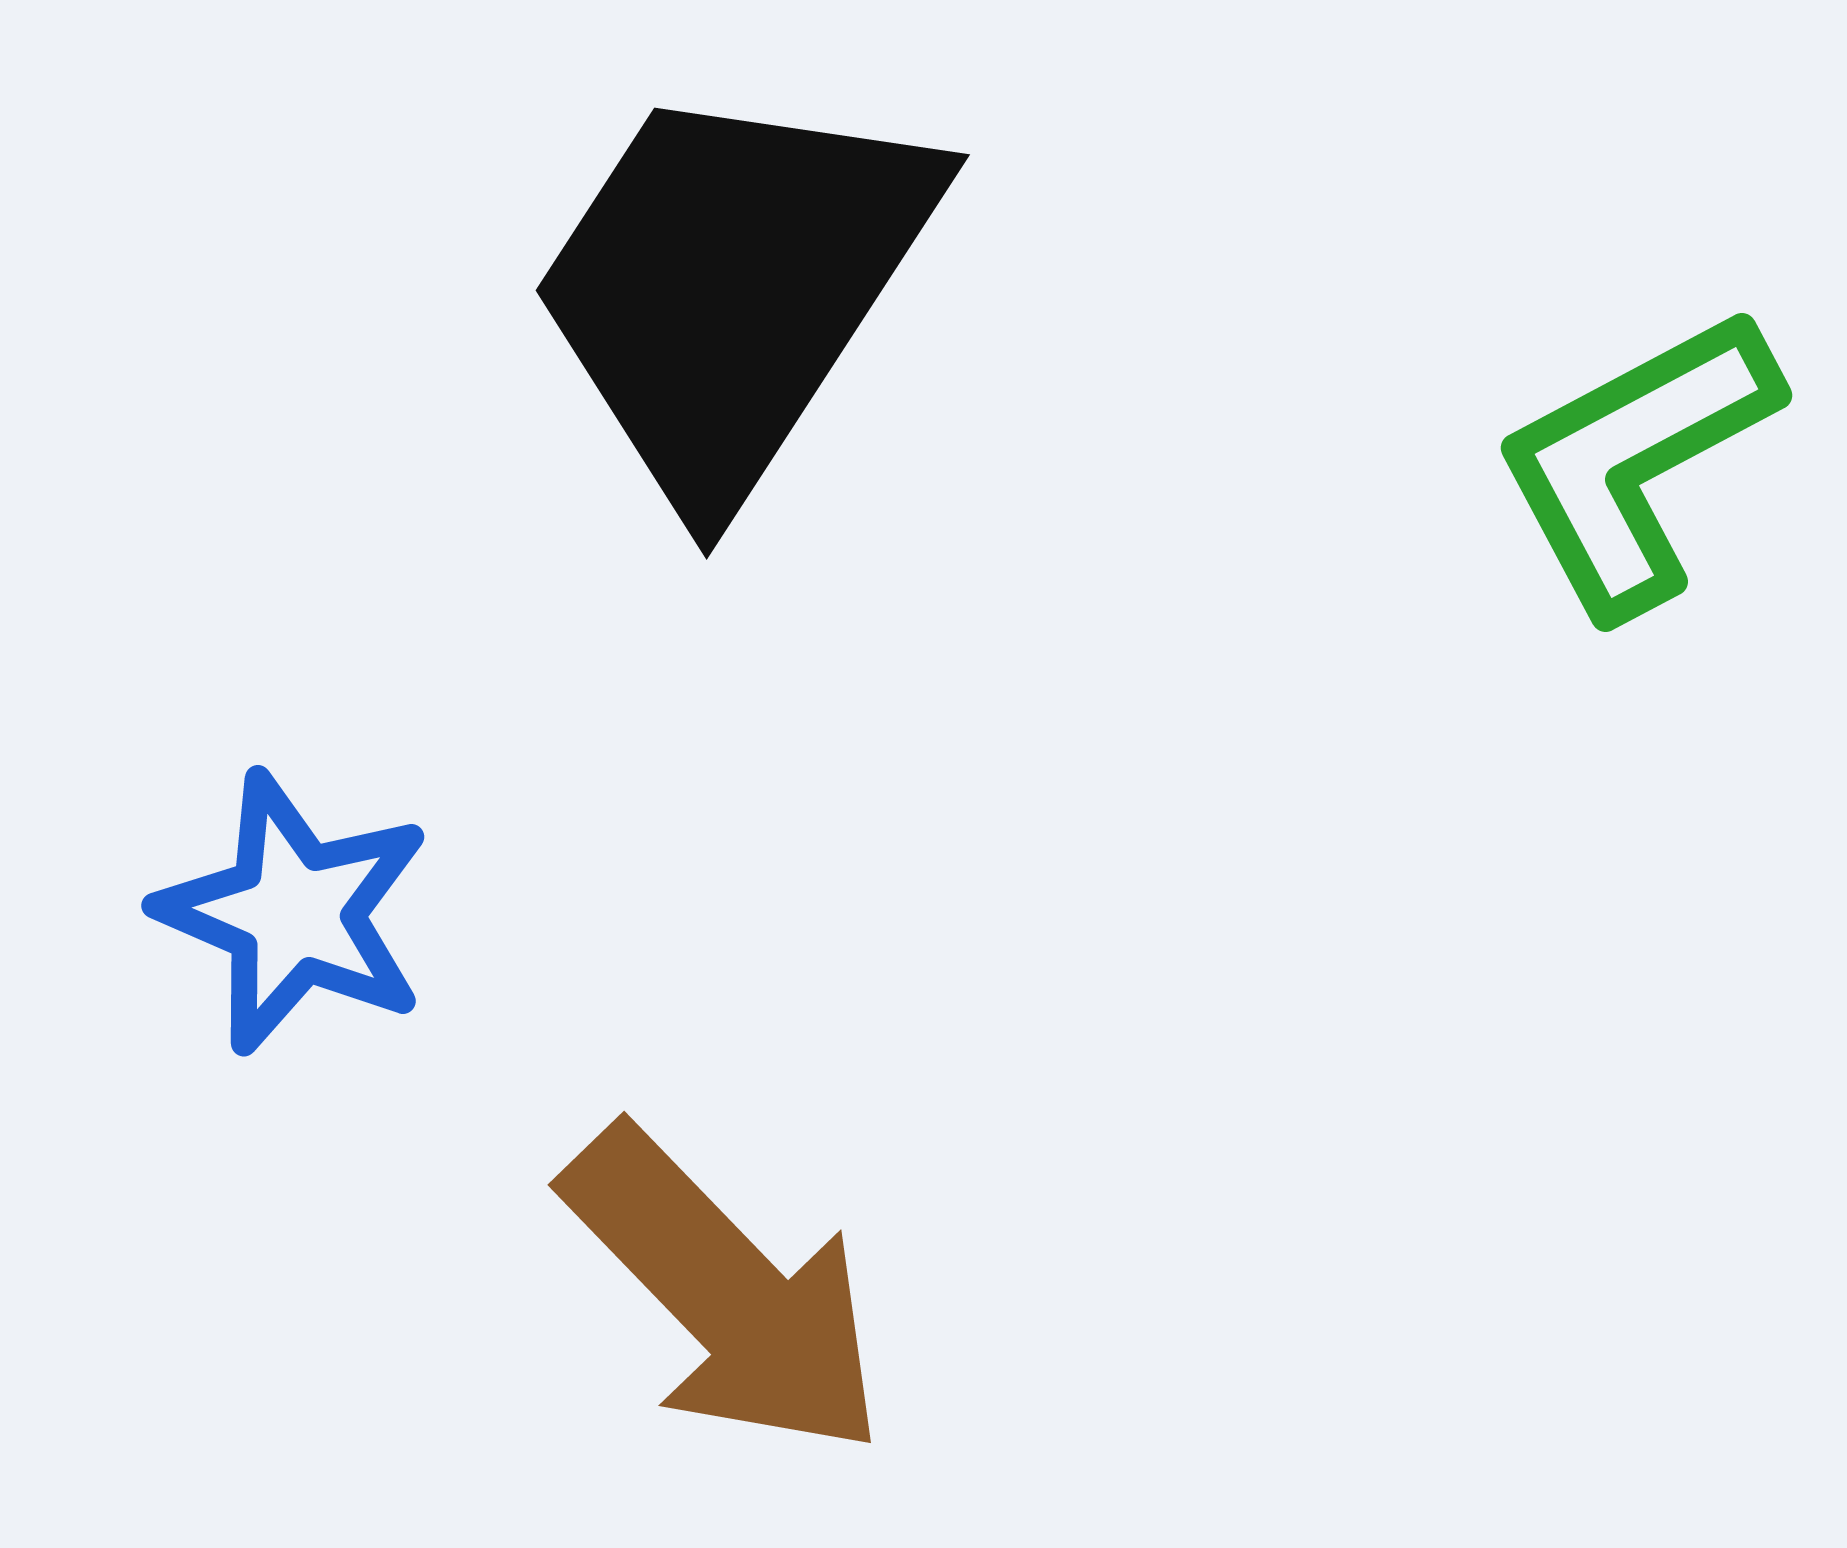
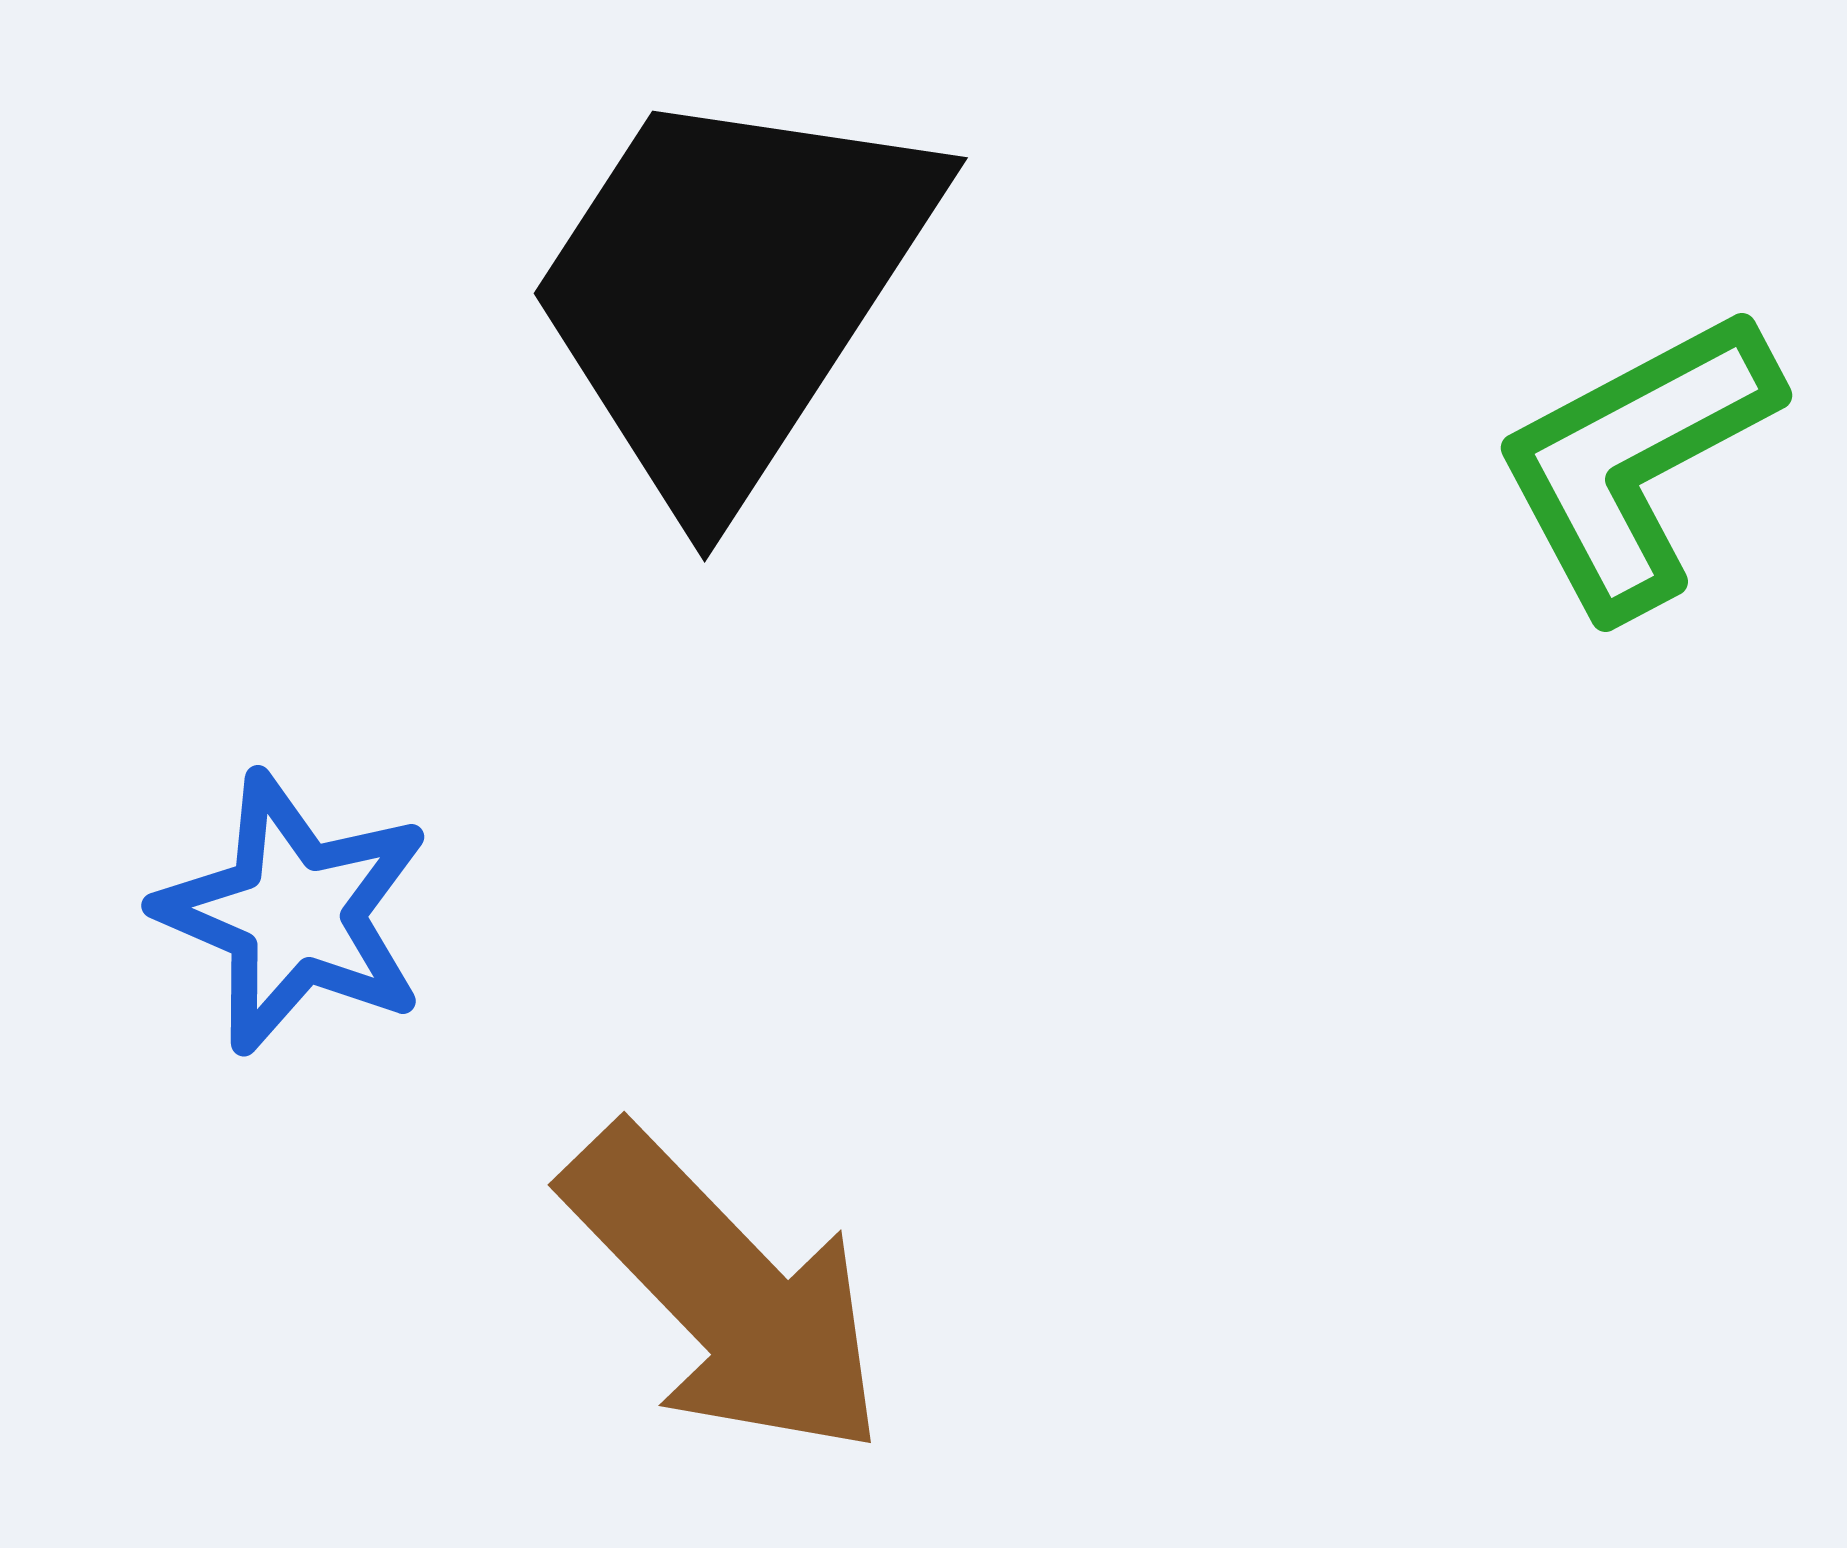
black trapezoid: moved 2 px left, 3 px down
